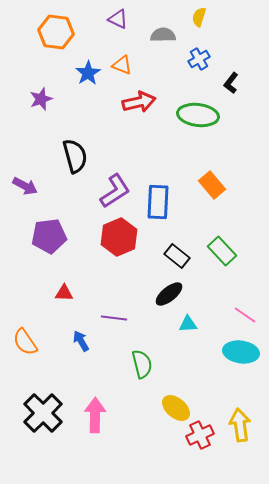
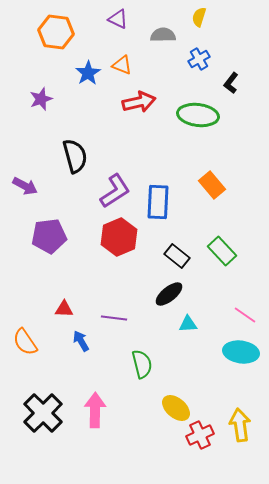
red triangle: moved 16 px down
pink arrow: moved 5 px up
